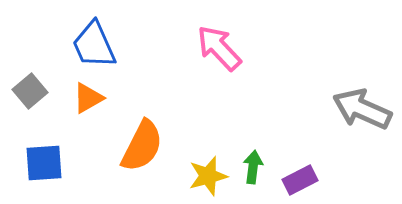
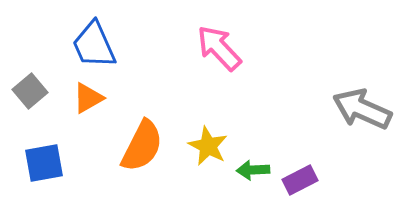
blue square: rotated 6 degrees counterclockwise
green arrow: moved 3 px down; rotated 100 degrees counterclockwise
yellow star: moved 30 px up; rotated 30 degrees counterclockwise
